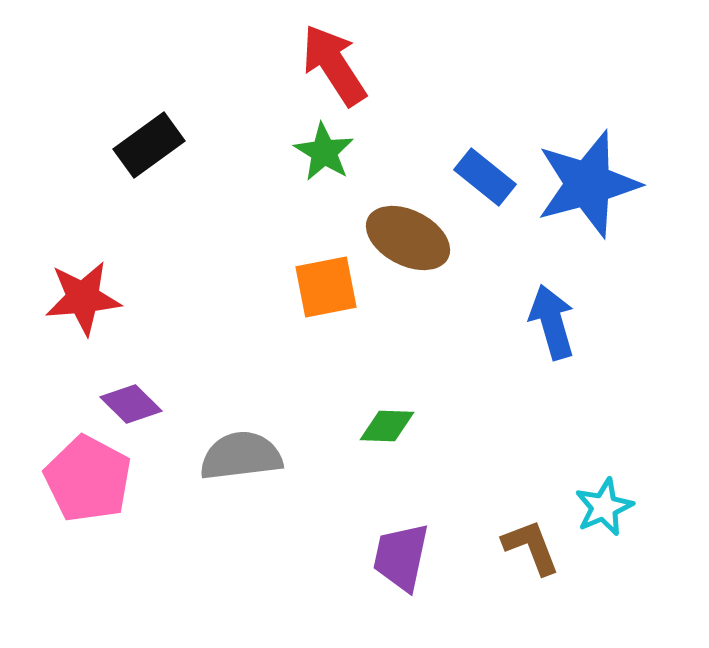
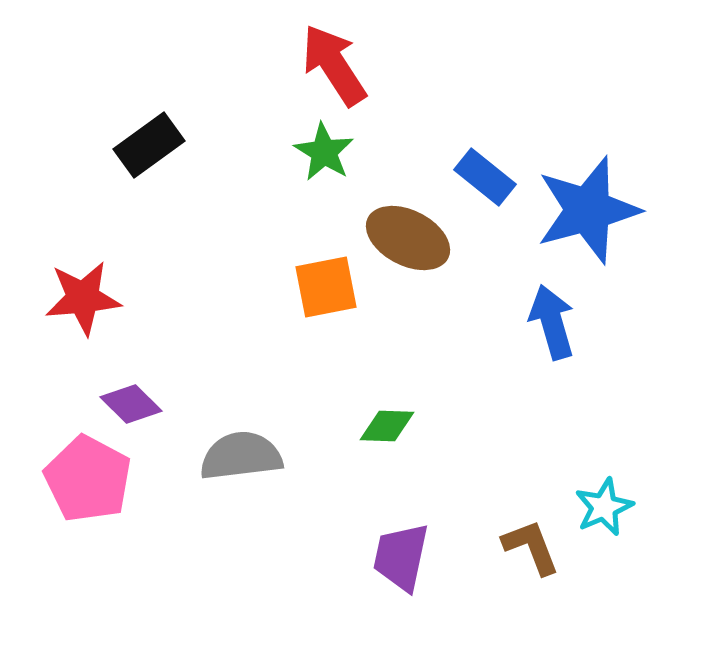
blue star: moved 26 px down
